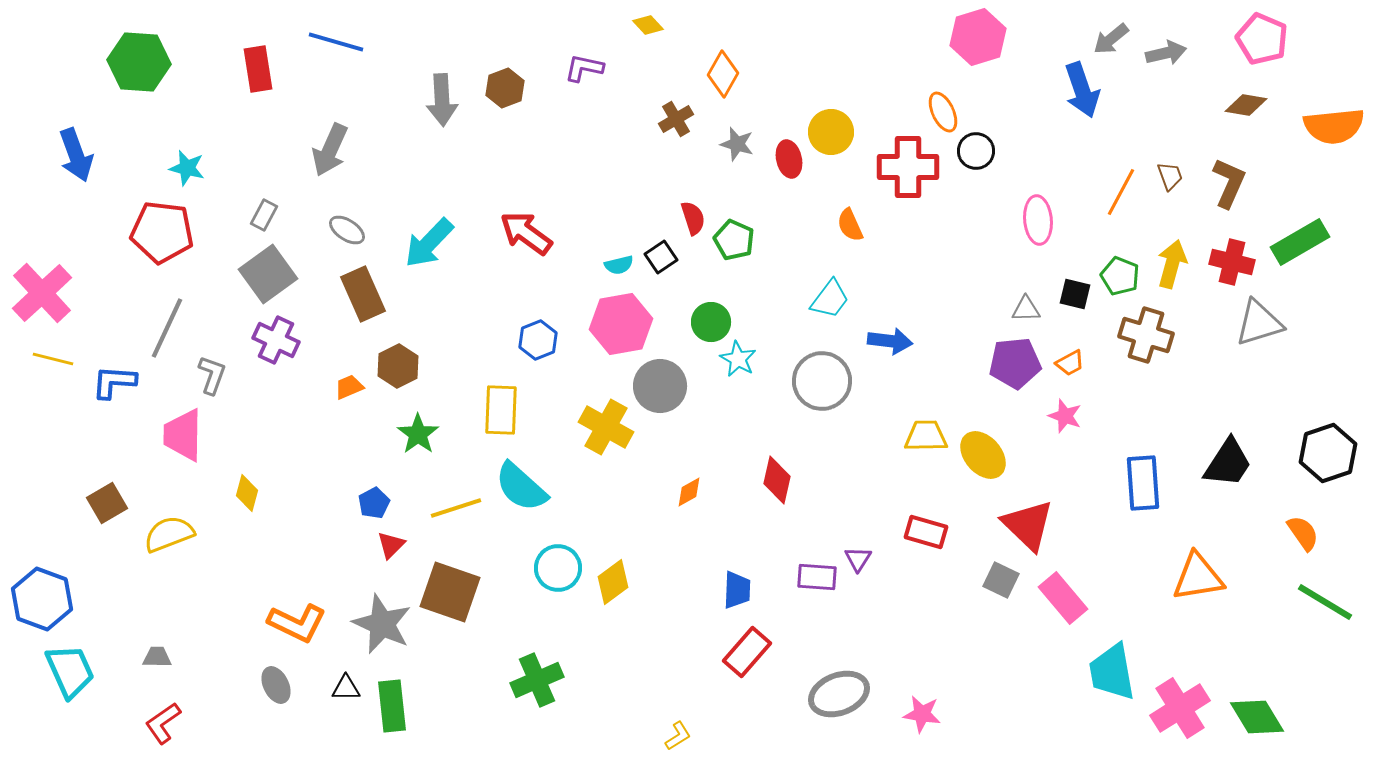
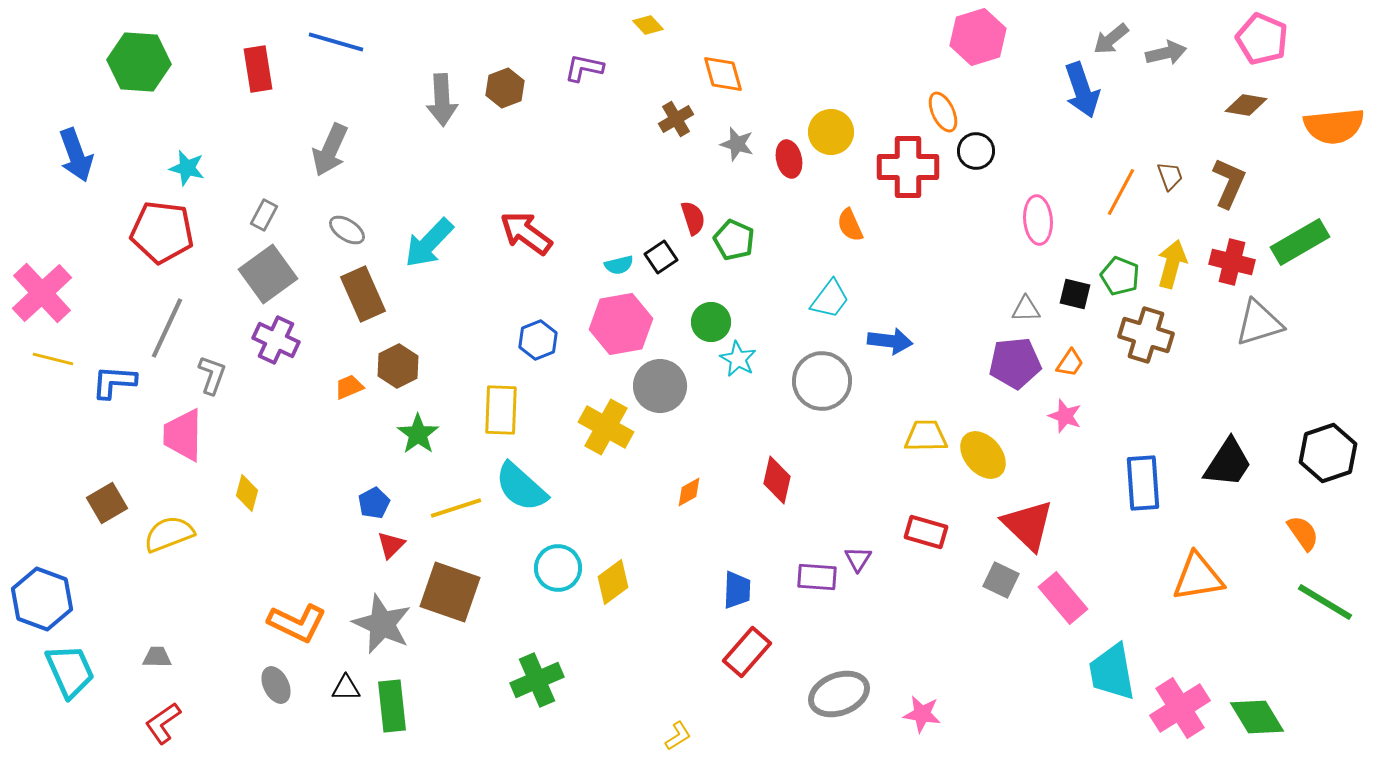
orange diamond at (723, 74): rotated 45 degrees counterclockwise
orange trapezoid at (1070, 363): rotated 28 degrees counterclockwise
